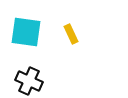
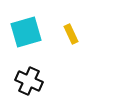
cyan square: rotated 24 degrees counterclockwise
